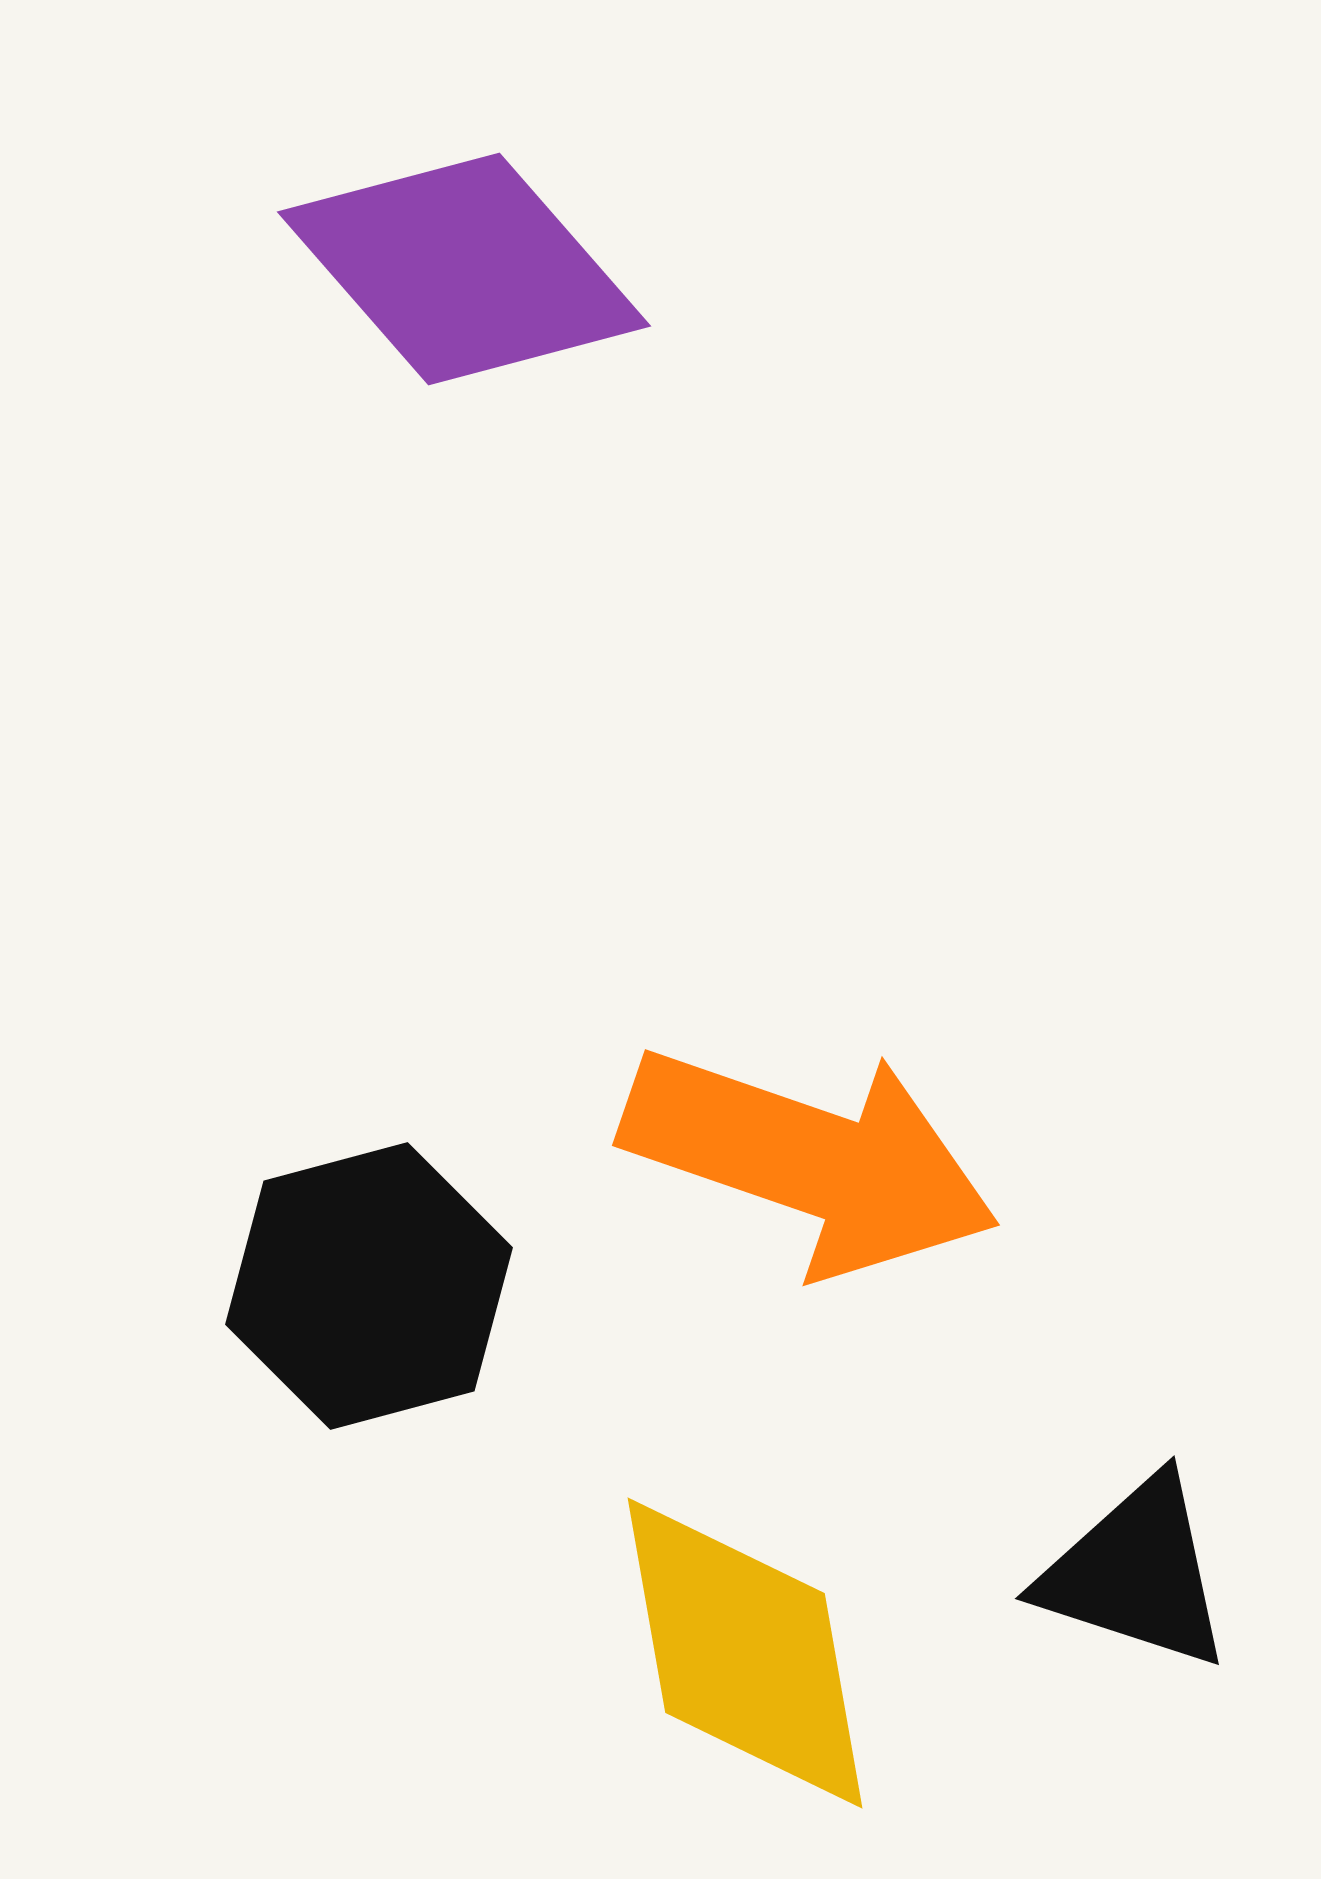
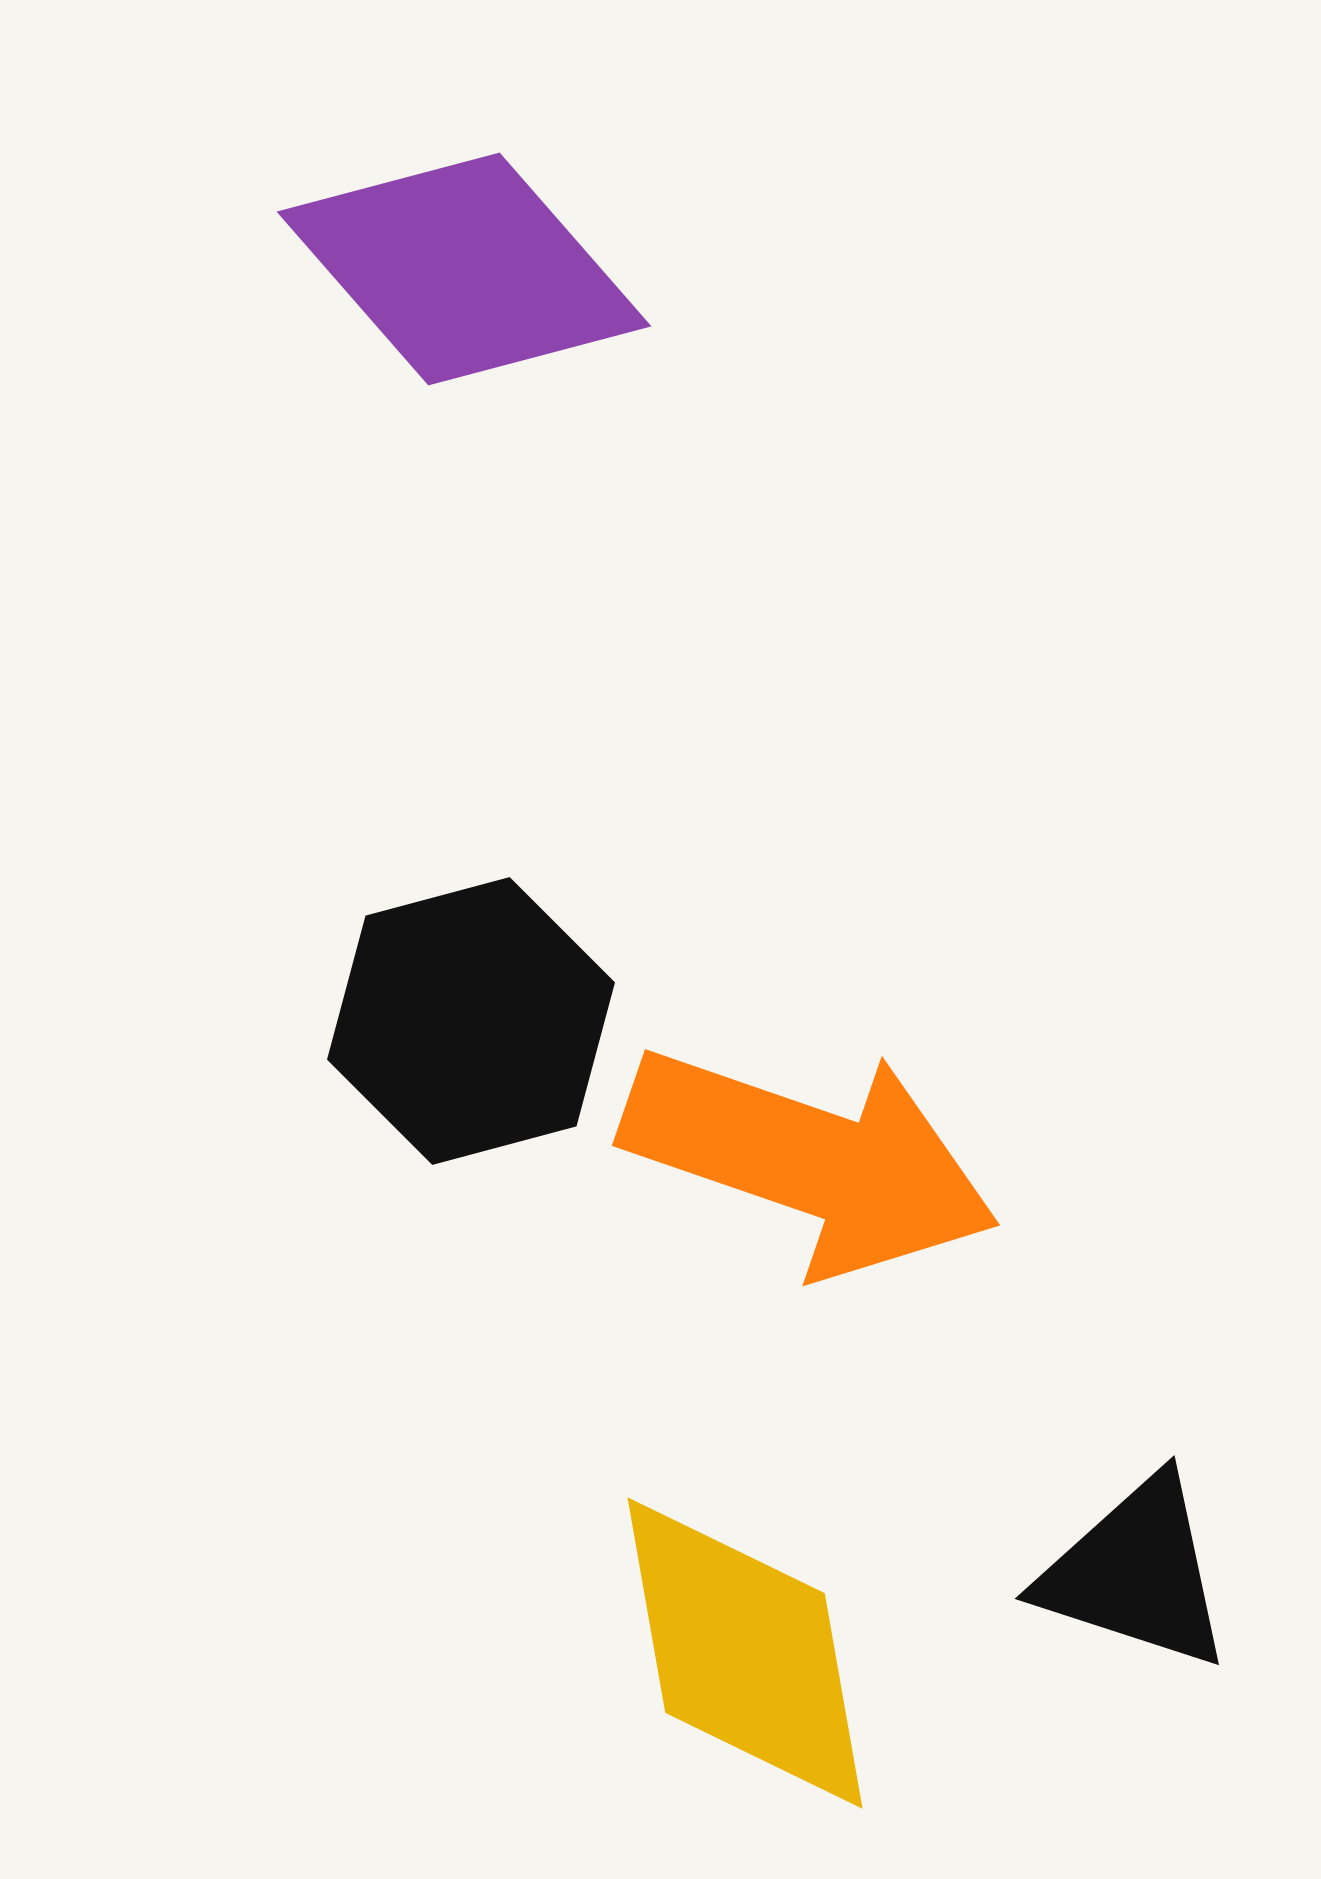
black hexagon: moved 102 px right, 265 px up
